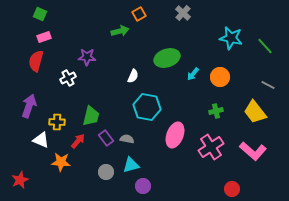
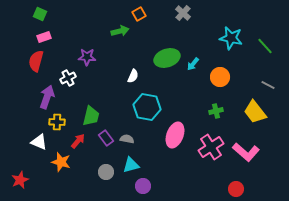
cyan arrow: moved 10 px up
purple arrow: moved 18 px right, 9 px up
white triangle: moved 2 px left, 2 px down
pink L-shape: moved 7 px left, 1 px down
orange star: rotated 12 degrees clockwise
red circle: moved 4 px right
